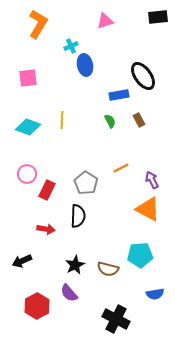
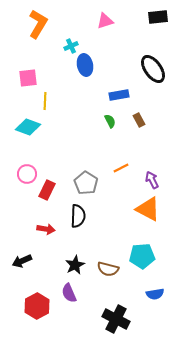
black ellipse: moved 10 px right, 7 px up
yellow line: moved 17 px left, 19 px up
cyan pentagon: moved 2 px right, 1 px down
purple semicircle: rotated 18 degrees clockwise
